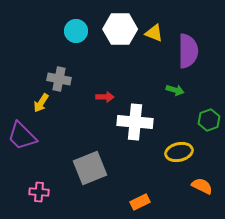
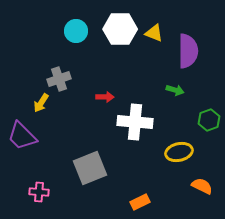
gray cross: rotated 30 degrees counterclockwise
